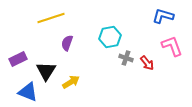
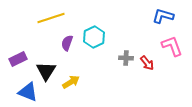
cyan hexagon: moved 16 px left; rotated 15 degrees counterclockwise
gray cross: rotated 16 degrees counterclockwise
